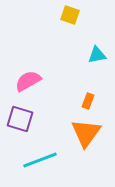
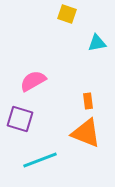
yellow square: moved 3 px left, 1 px up
cyan triangle: moved 12 px up
pink semicircle: moved 5 px right
orange rectangle: rotated 28 degrees counterclockwise
orange triangle: rotated 44 degrees counterclockwise
